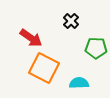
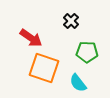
green pentagon: moved 9 px left, 4 px down
orange square: rotated 8 degrees counterclockwise
cyan semicircle: moved 1 px left; rotated 126 degrees counterclockwise
